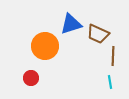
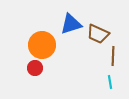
orange circle: moved 3 px left, 1 px up
red circle: moved 4 px right, 10 px up
